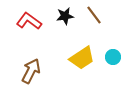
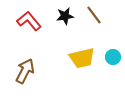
red L-shape: rotated 15 degrees clockwise
yellow trapezoid: rotated 20 degrees clockwise
brown arrow: moved 6 px left
